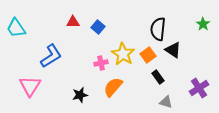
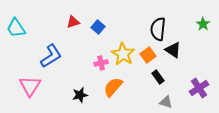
red triangle: rotated 16 degrees counterclockwise
